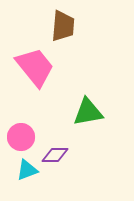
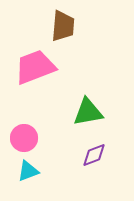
pink trapezoid: rotated 72 degrees counterclockwise
pink circle: moved 3 px right, 1 px down
purple diamond: moved 39 px right; rotated 20 degrees counterclockwise
cyan triangle: moved 1 px right, 1 px down
